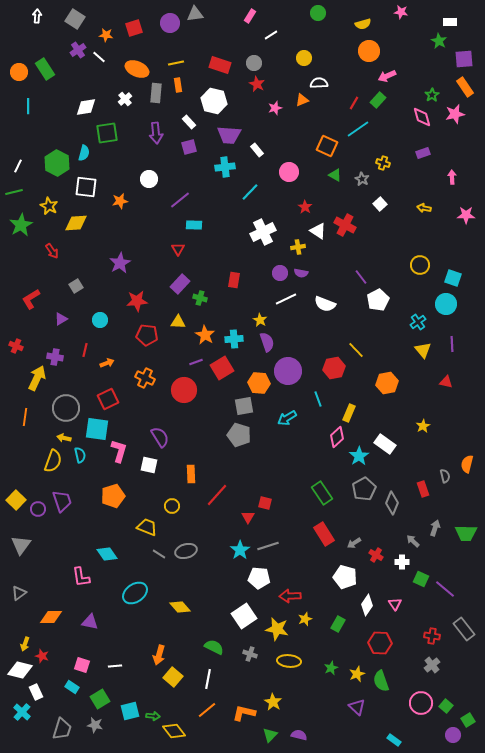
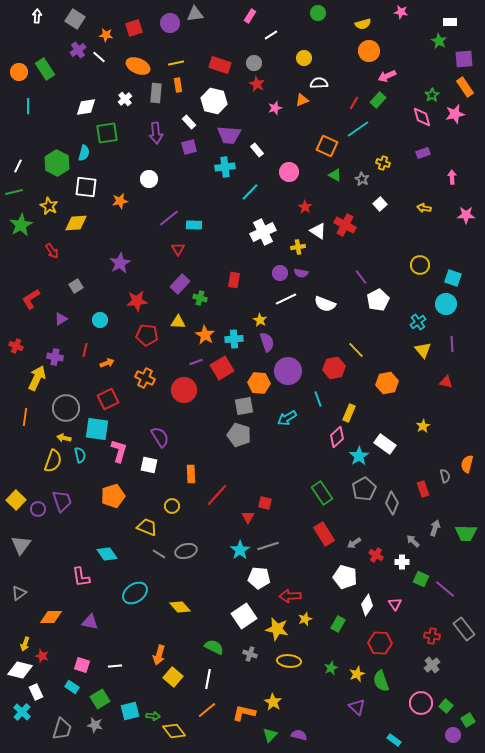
orange ellipse at (137, 69): moved 1 px right, 3 px up
purple line at (180, 200): moved 11 px left, 18 px down
